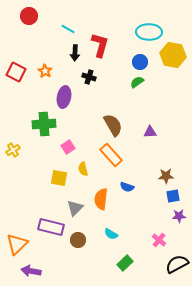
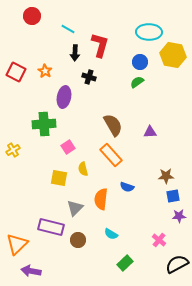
red circle: moved 3 px right
